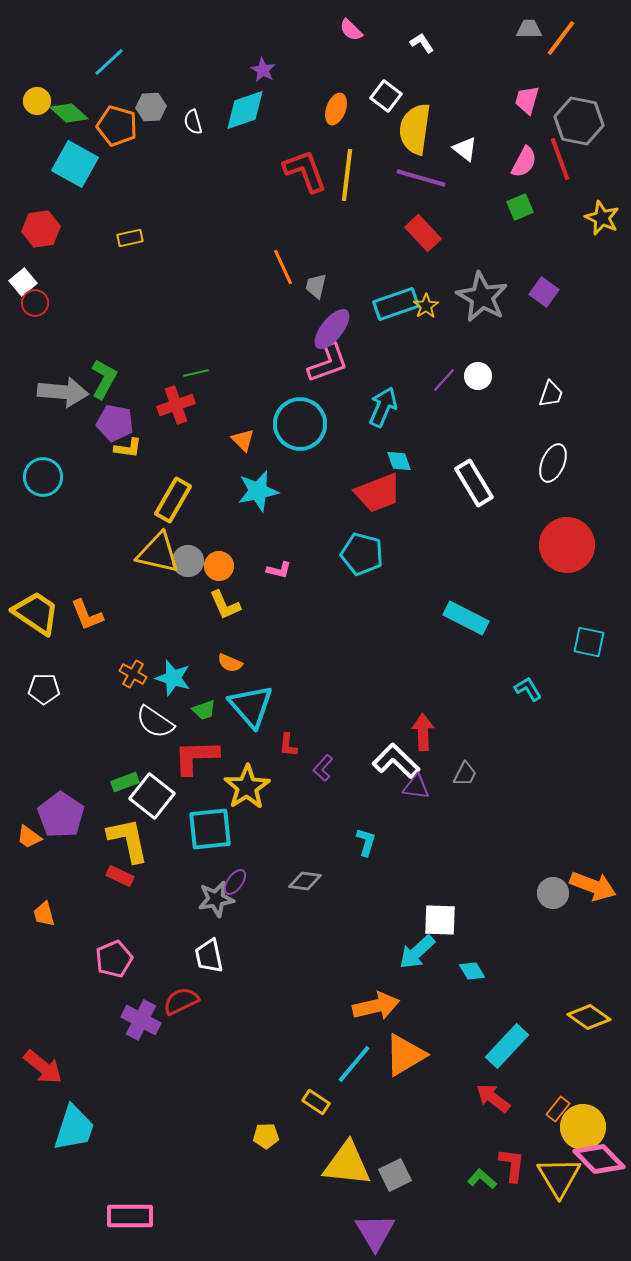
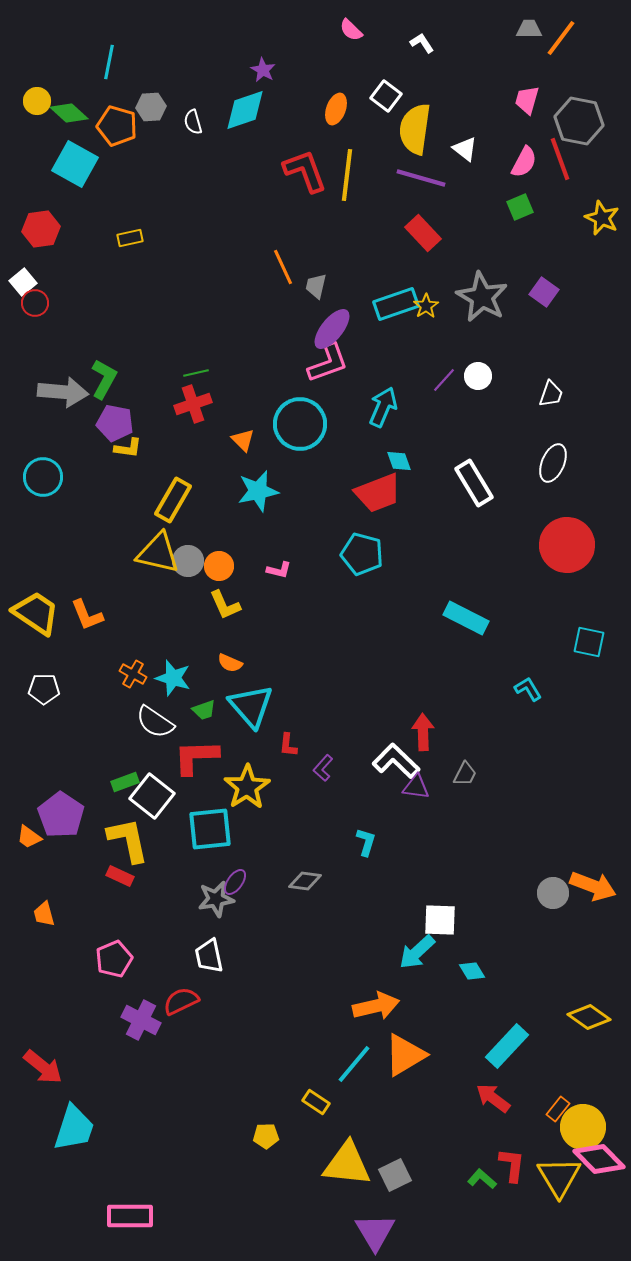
cyan line at (109, 62): rotated 36 degrees counterclockwise
red cross at (176, 405): moved 17 px right, 1 px up
